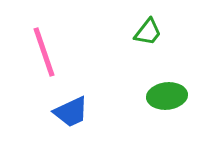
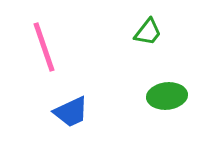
pink line: moved 5 px up
